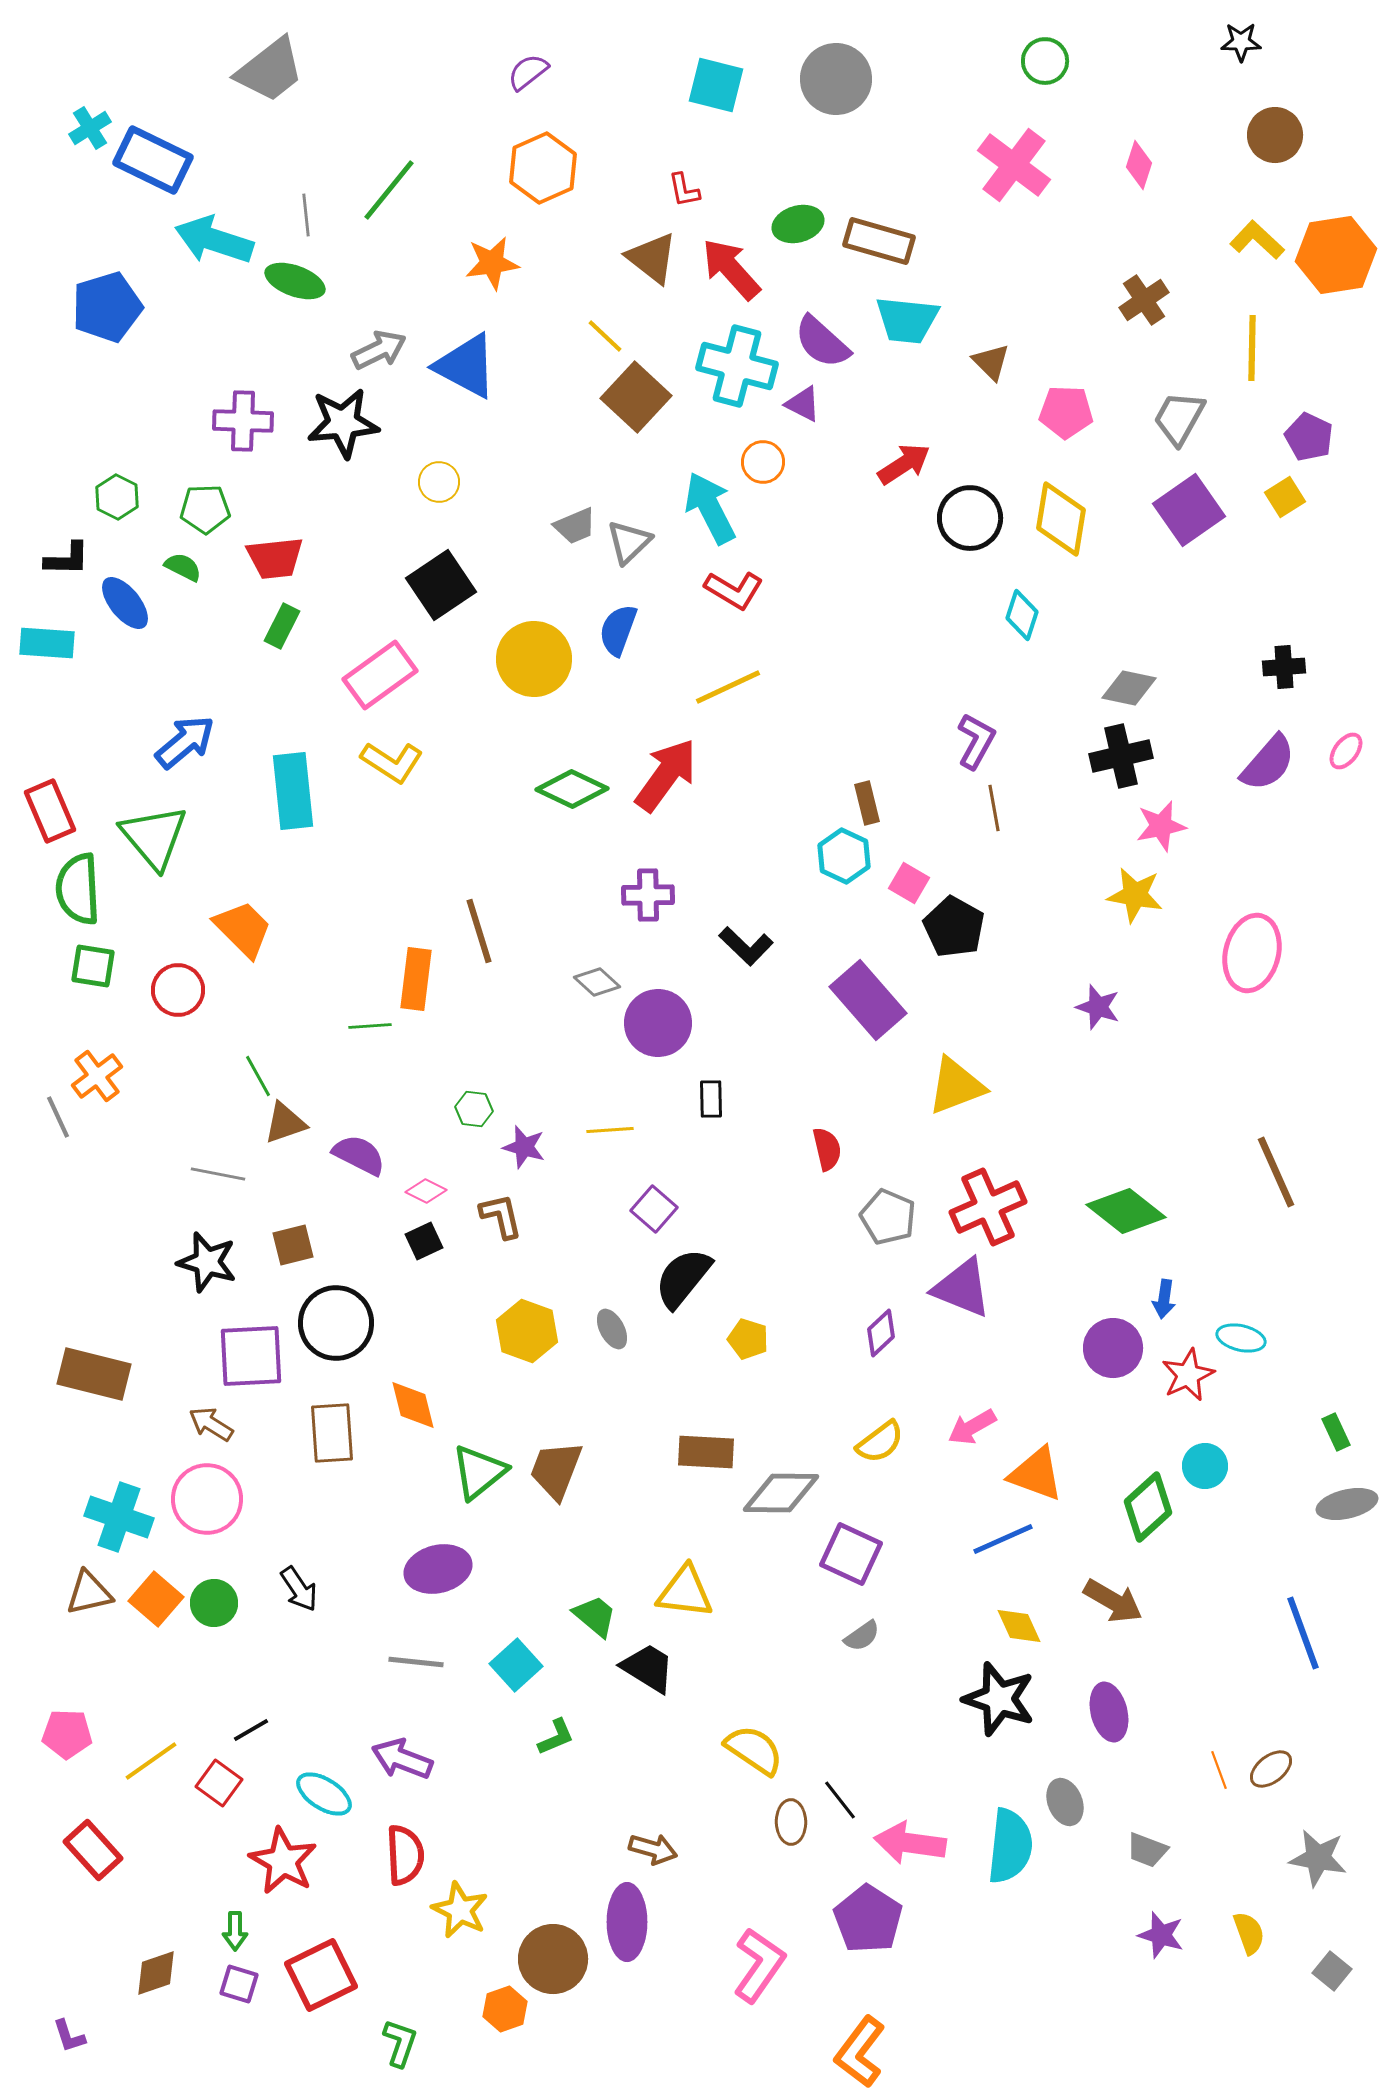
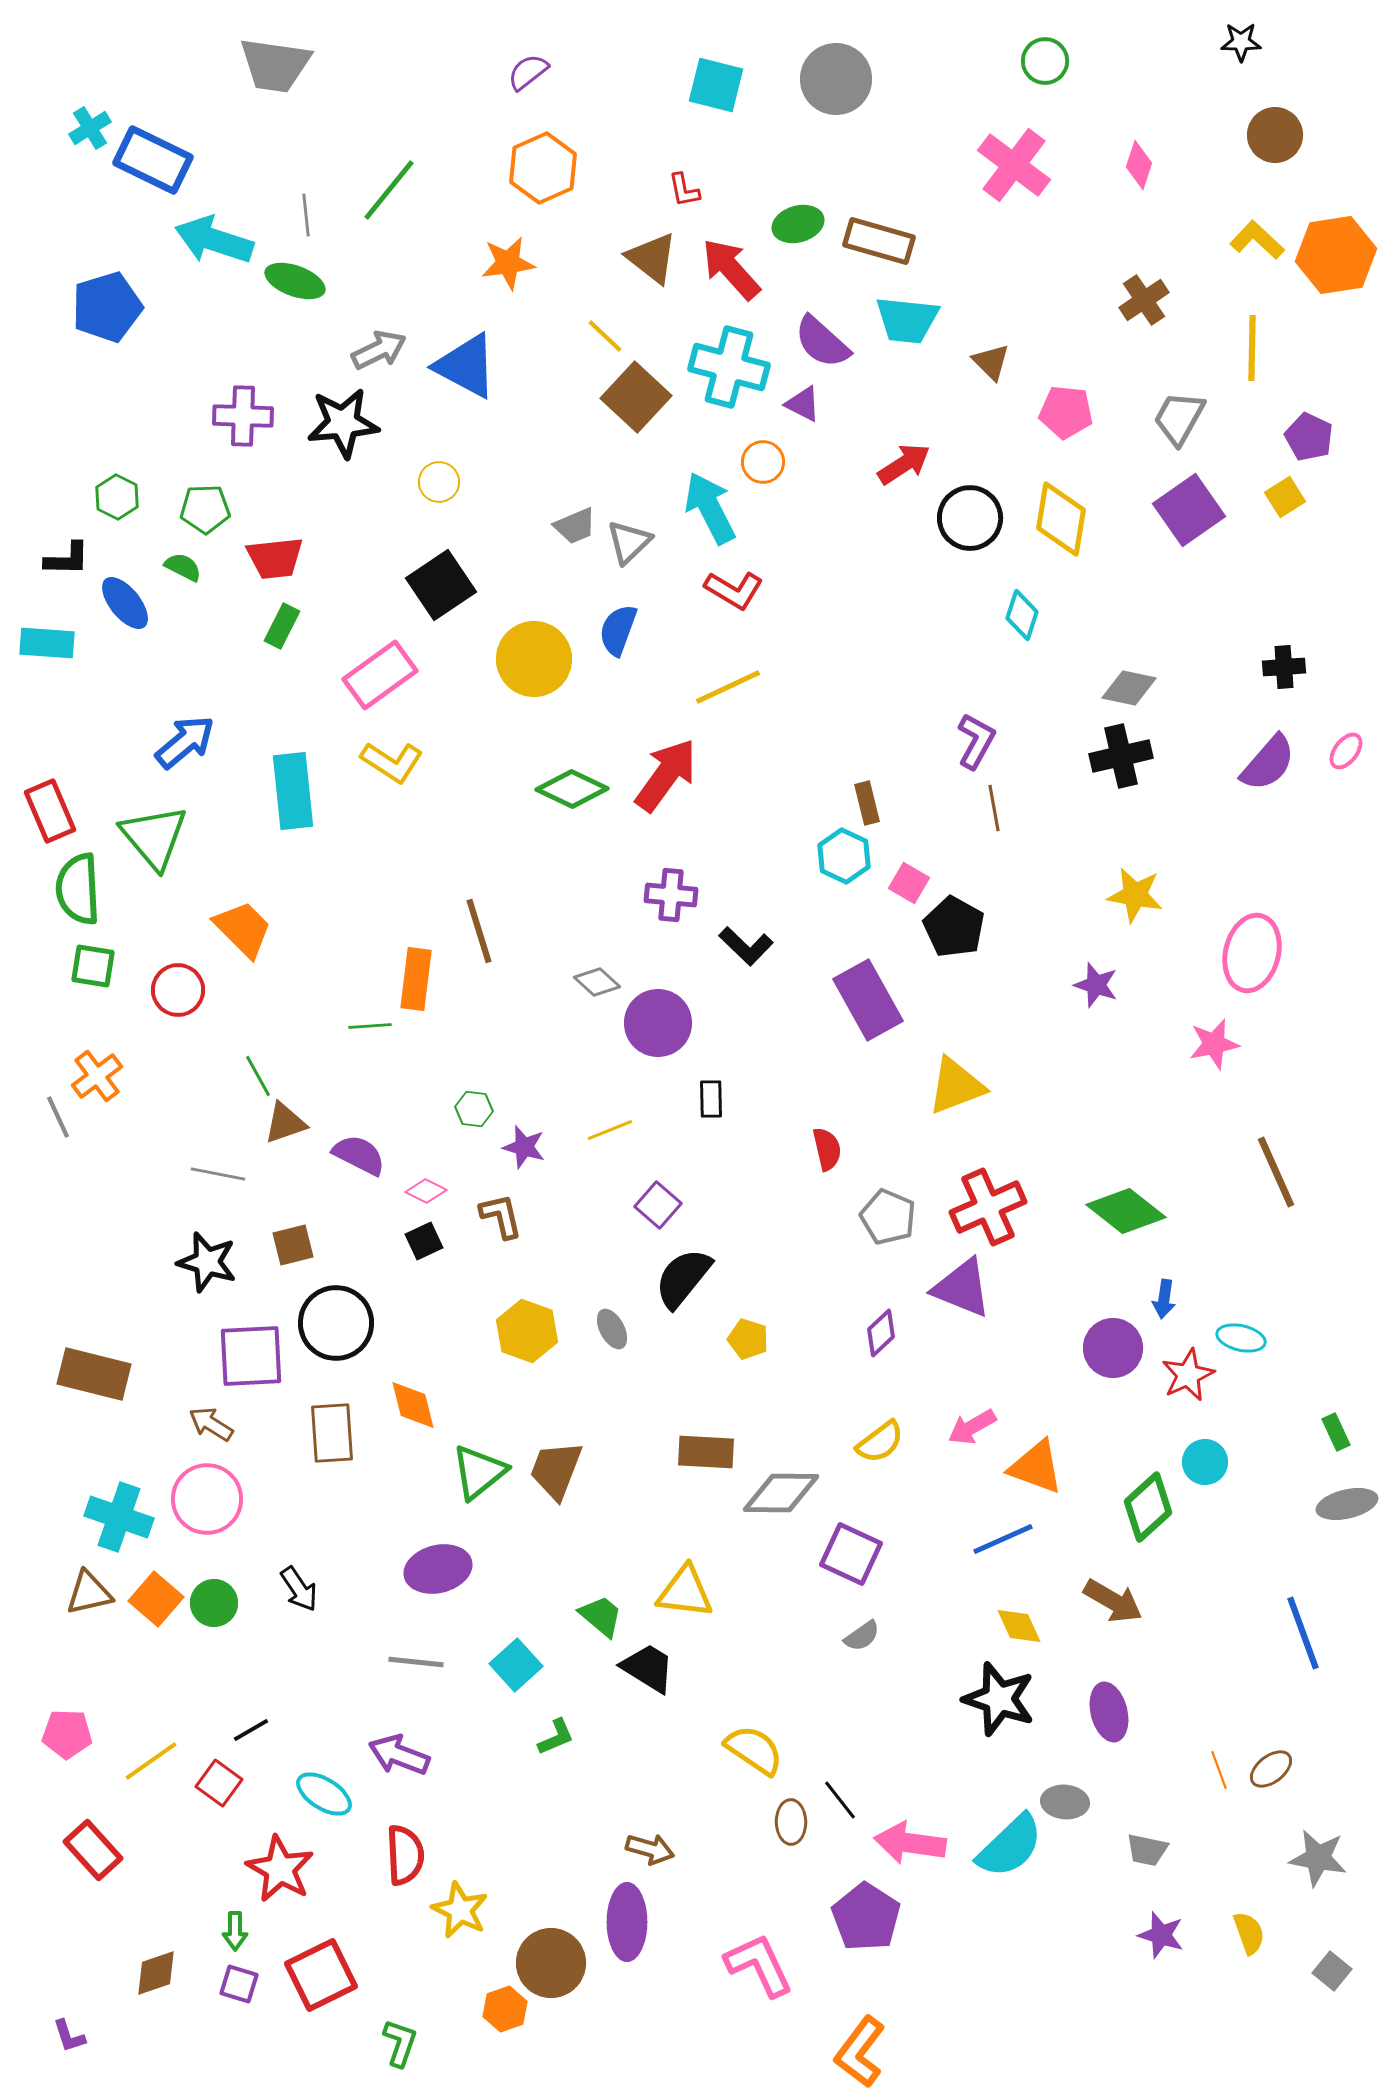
gray trapezoid at (270, 70): moved 5 px right, 5 px up; rotated 46 degrees clockwise
orange star at (492, 263): moved 16 px right
cyan cross at (737, 366): moved 8 px left, 1 px down
pink pentagon at (1066, 412): rotated 4 degrees clockwise
purple cross at (243, 421): moved 5 px up
pink star at (1161, 826): moved 53 px right, 218 px down
purple cross at (648, 895): moved 23 px right; rotated 6 degrees clockwise
purple rectangle at (868, 1000): rotated 12 degrees clockwise
purple star at (1098, 1007): moved 2 px left, 22 px up
yellow line at (610, 1130): rotated 18 degrees counterclockwise
purple square at (654, 1209): moved 4 px right, 4 px up
cyan circle at (1205, 1466): moved 4 px up
orange triangle at (1036, 1474): moved 7 px up
green trapezoid at (595, 1616): moved 6 px right
purple arrow at (402, 1759): moved 3 px left, 4 px up
gray ellipse at (1065, 1802): rotated 63 degrees counterclockwise
cyan semicircle at (1010, 1846): rotated 40 degrees clockwise
brown arrow at (653, 1849): moved 3 px left
gray trapezoid at (1147, 1850): rotated 9 degrees counterclockwise
red star at (283, 1861): moved 3 px left, 8 px down
purple pentagon at (868, 1919): moved 2 px left, 2 px up
brown circle at (553, 1959): moved 2 px left, 4 px down
pink L-shape at (759, 1965): rotated 60 degrees counterclockwise
